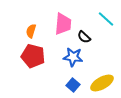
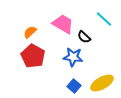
cyan line: moved 2 px left
pink trapezoid: rotated 65 degrees counterclockwise
orange semicircle: moved 1 px left, 1 px down; rotated 32 degrees clockwise
red pentagon: rotated 15 degrees clockwise
blue square: moved 1 px right, 1 px down
